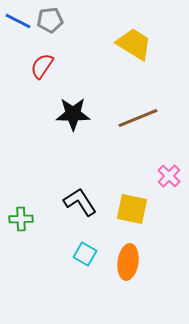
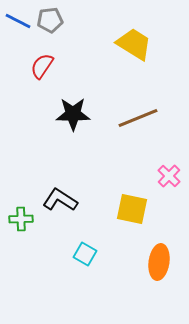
black L-shape: moved 20 px left, 2 px up; rotated 24 degrees counterclockwise
orange ellipse: moved 31 px right
